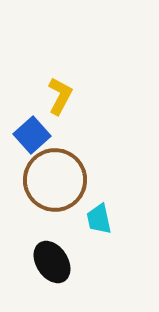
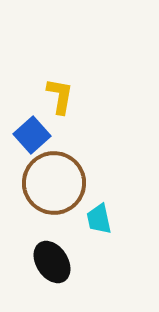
yellow L-shape: rotated 18 degrees counterclockwise
brown circle: moved 1 px left, 3 px down
